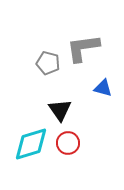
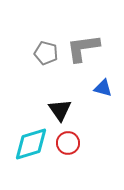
gray pentagon: moved 2 px left, 10 px up
